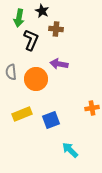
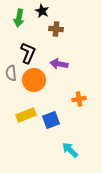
black L-shape: moved 3 px left, 13 px down
gray semicircle: moved 1 px down
orange circle: moved 2 px left, 1 px down
orange cross: moved 13 px left, 9 px up
yellow rectangle: moved 4 px right, 1 px down
